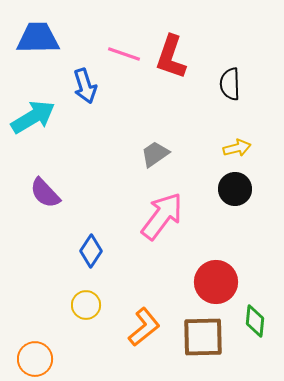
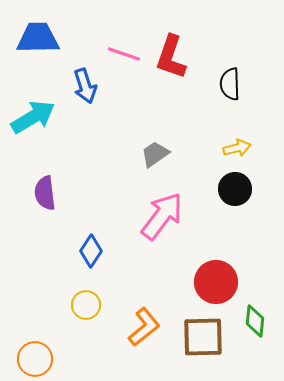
purple semicircle: rotated 36 degrees clockwise
